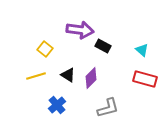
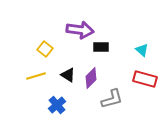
black rectangle: moved 2 px left, 1 px down; rotated 28 degrees counterclockwise
gray L-shape: moved 4 px right, 9 px up
